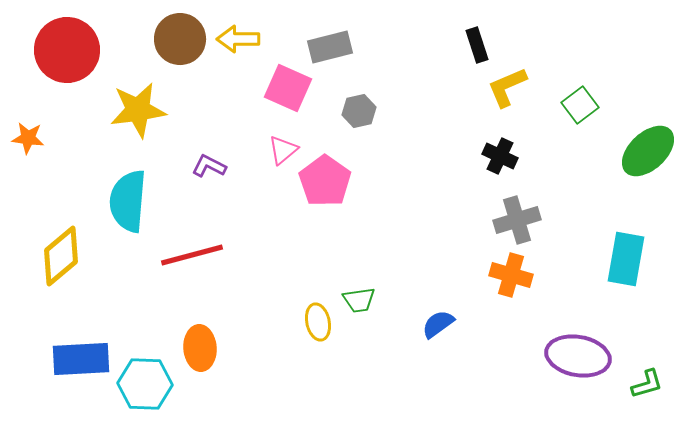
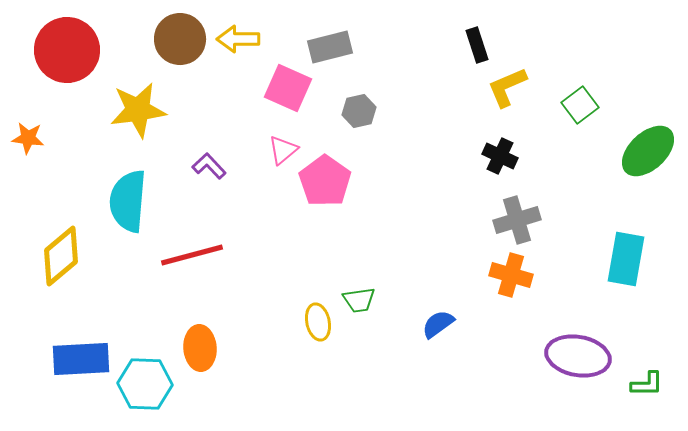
purple L-shape: rotated 20 degrees clockwise
green L-shape: rotated 16 degrees clockwise
